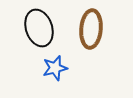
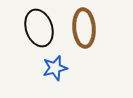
brown ellipse: moved 7 px left, 1 px up; rotated 9 degrees counterclockwise
